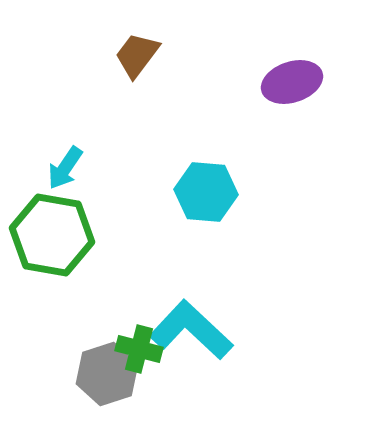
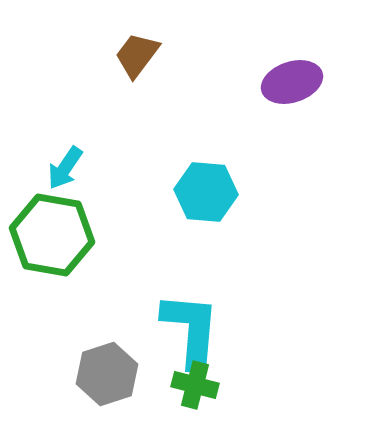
cyan L-shape: rotated 52 degrees clockwise
green cross: moved 56 px right, 36 px down
